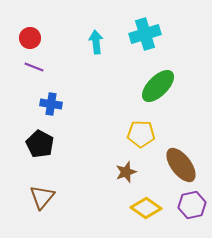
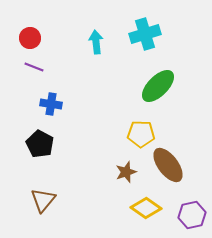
brown ellipse: moved 13 px left
brown triangle: moved 1 px right, 3 px down
purple hexagon: moved 10 px down
